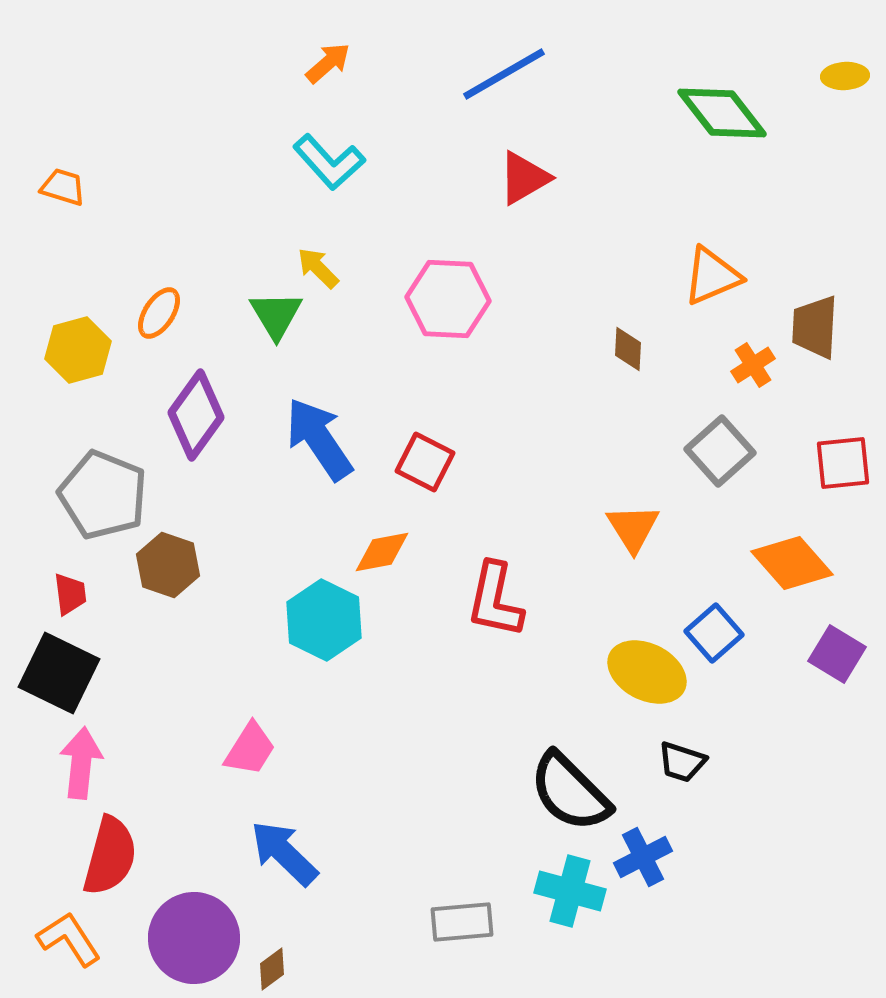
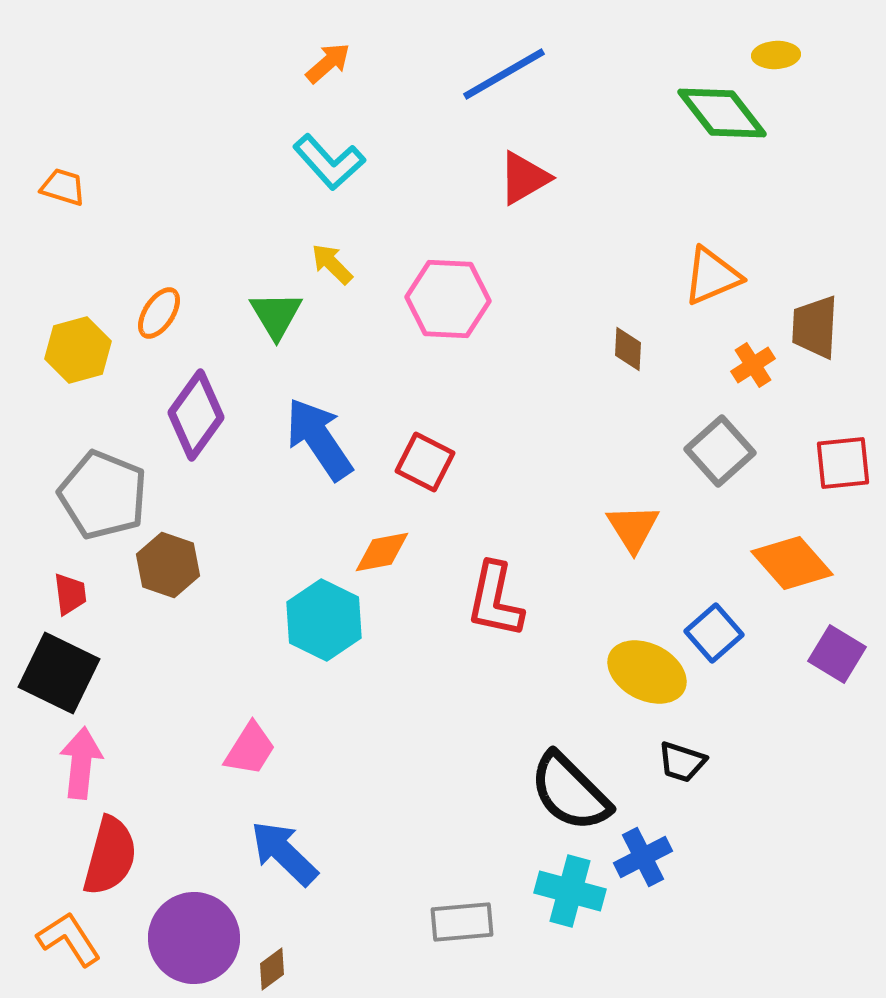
yellow ellipse at (845, 76): moved 69 px left, 21 px up
yellow arrow at (318, 268): moved 14 px right, 4 px up
